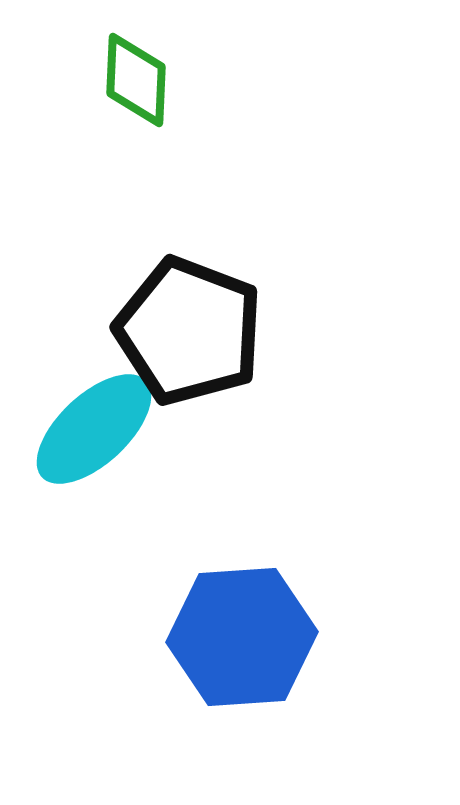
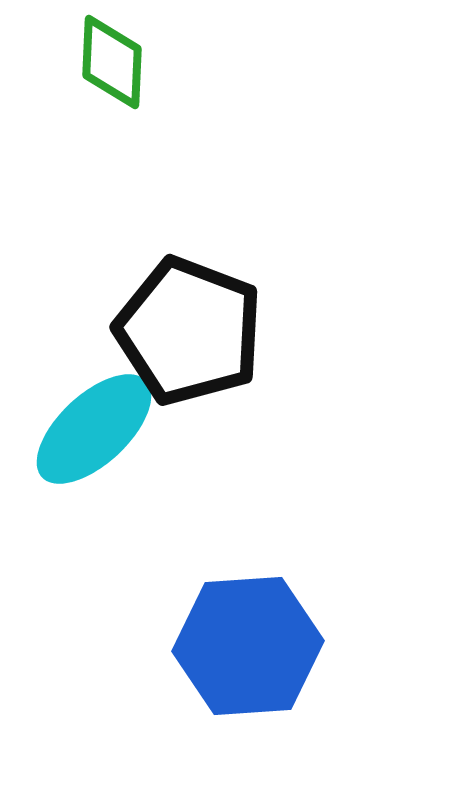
green diamond: moved 24 px left, 18 px up
blue hexagon: moved 6 px right, 9 px down
